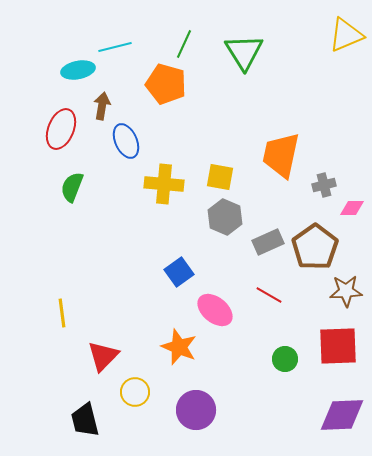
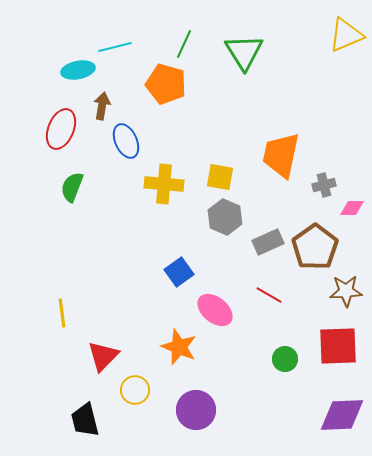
yellow circle: moved 2 px up
